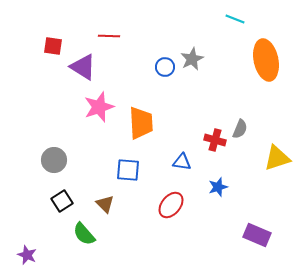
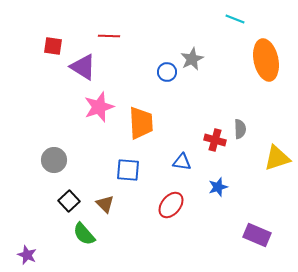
blue circle: moved 2 px right, 5 px down
gray semicircle: rotated 24 degrees counterclockwise
black square: moved 7 px right; rotated 10 degrees counterclockwise
